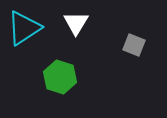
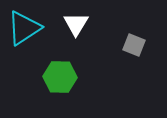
white triangle: moved 1 px down
green hexagon: rotated 16 degrees counterclockwise
